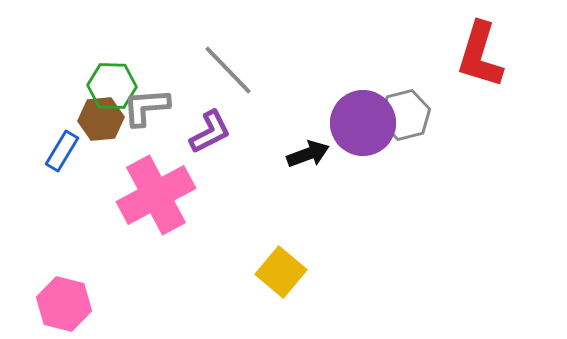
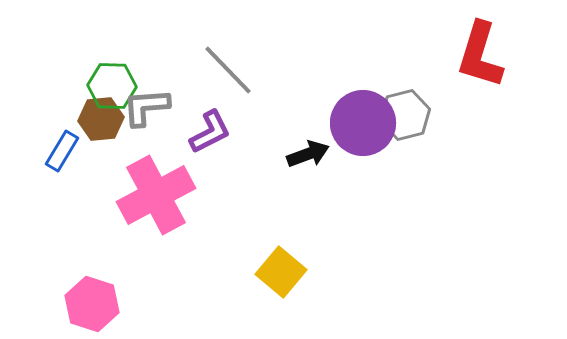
pink hexagon: moved 28 px right; rotated 4 degrees clockwise
